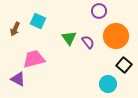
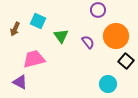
purple circle: moved 1 px left, 1 px up
green triangle: moved 8 px left, 2 px up
black square: moved 2 px right, 4 px up
purple triangle: moved 2 px right, 3 px down
